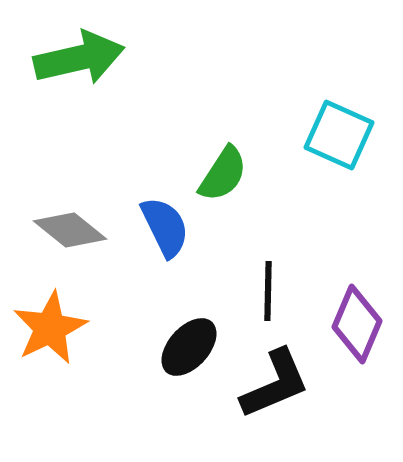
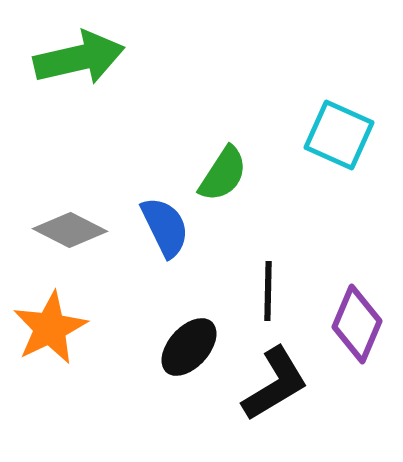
gray diamond: rotated 12 degrees counterclockwise
black L-shape: rotated 8 degrees counterclockwise
